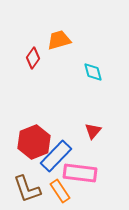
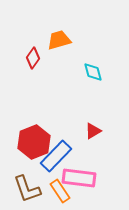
red triangle: rotated 18 degrees clockwise
pink rectangle: moved 1 px left, 5 px down
